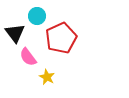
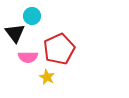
cyan circle: moved 5 px left
red pentagon: moved 2 px left, 11 px down
pink semicircle: rotated 54 degrees counterclockwise
